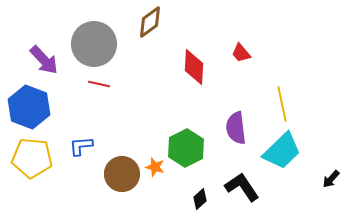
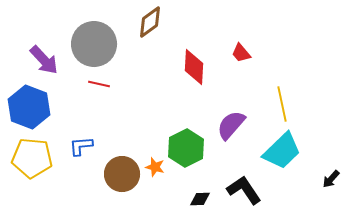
purple semicircle: moved 5 px left, 3 px up; rotated 48 degrees clockwise
black L-shape: moved 2 px right, 3 px down
black diamond: rotated 40 degrees clockwise
